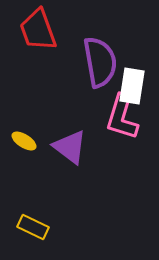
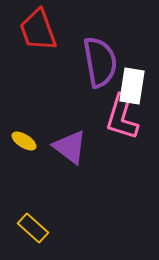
yellow rectangle: moved 1 px down; rotated 16 degrees clockwise
